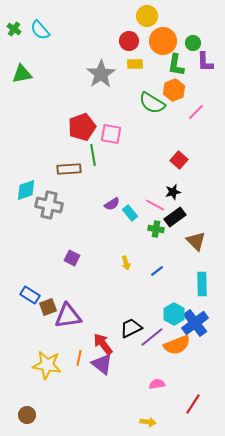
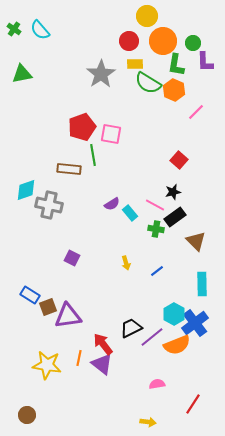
orange hexagon at (174, 90): rotated 15 degrees counterclockwise
green semicircle at (152, 103): moved 4 px left, 20 px up
brown rectangle at (69, 169): rotated 10 degrees clockwise
